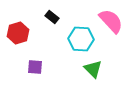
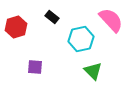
pink semicircle: moved 1 px up
red hexagon: moved 2 px left, 6 px up
cyan hexagon: rotated 15 degrees counterclockwise
green triangle: moved 2 px down
